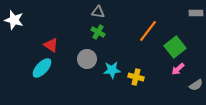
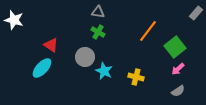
gray rectangle: rotated 48 degrees counterclockwise
gray circle: moved 2 px left, 2 px up
cyan star: moved 8 px left, 1 px down; rotated 30 degrees clockwise
gray semicircle: moved 18 px left, 6 px down
